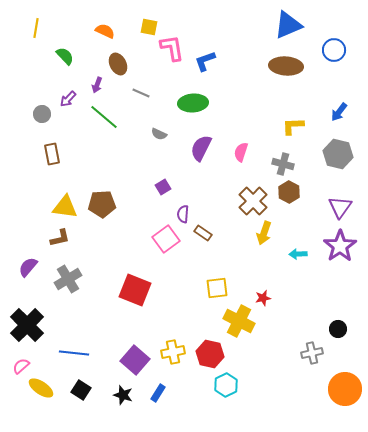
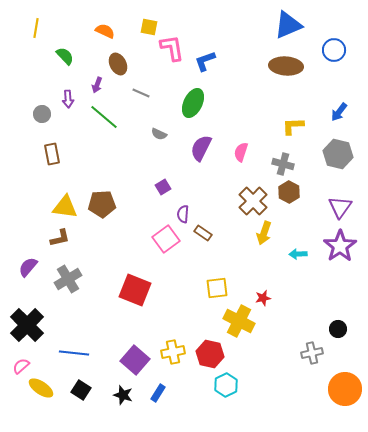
purple arrow at (68, 99): rotated 48 degrees counterclockwise
green ellipse at (193, 103): rotated 60 degrees counterclockwise
